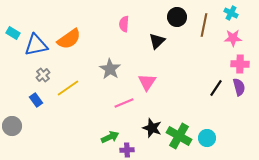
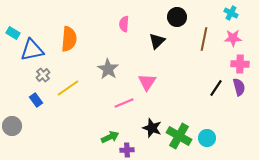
brown line: moved 14 px down
orange semicircle: rotated 50 degrees counterclockwise
blue triangle: moved 4 px left, 5 px down
gray star: moved 2 px left
